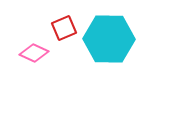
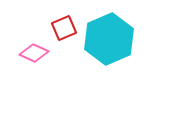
cyan hexagon: rotated 24 degrees counterclockwise
